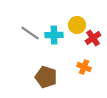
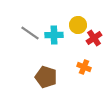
yellow circle: moved 1 px right
red cross: moved 1 px right
